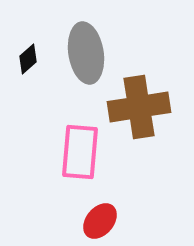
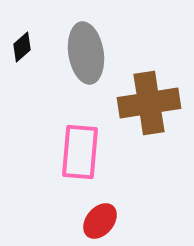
black diamond: moved 6 px left, 12 px up
brown cross: moved 10 px right, 4 px up
